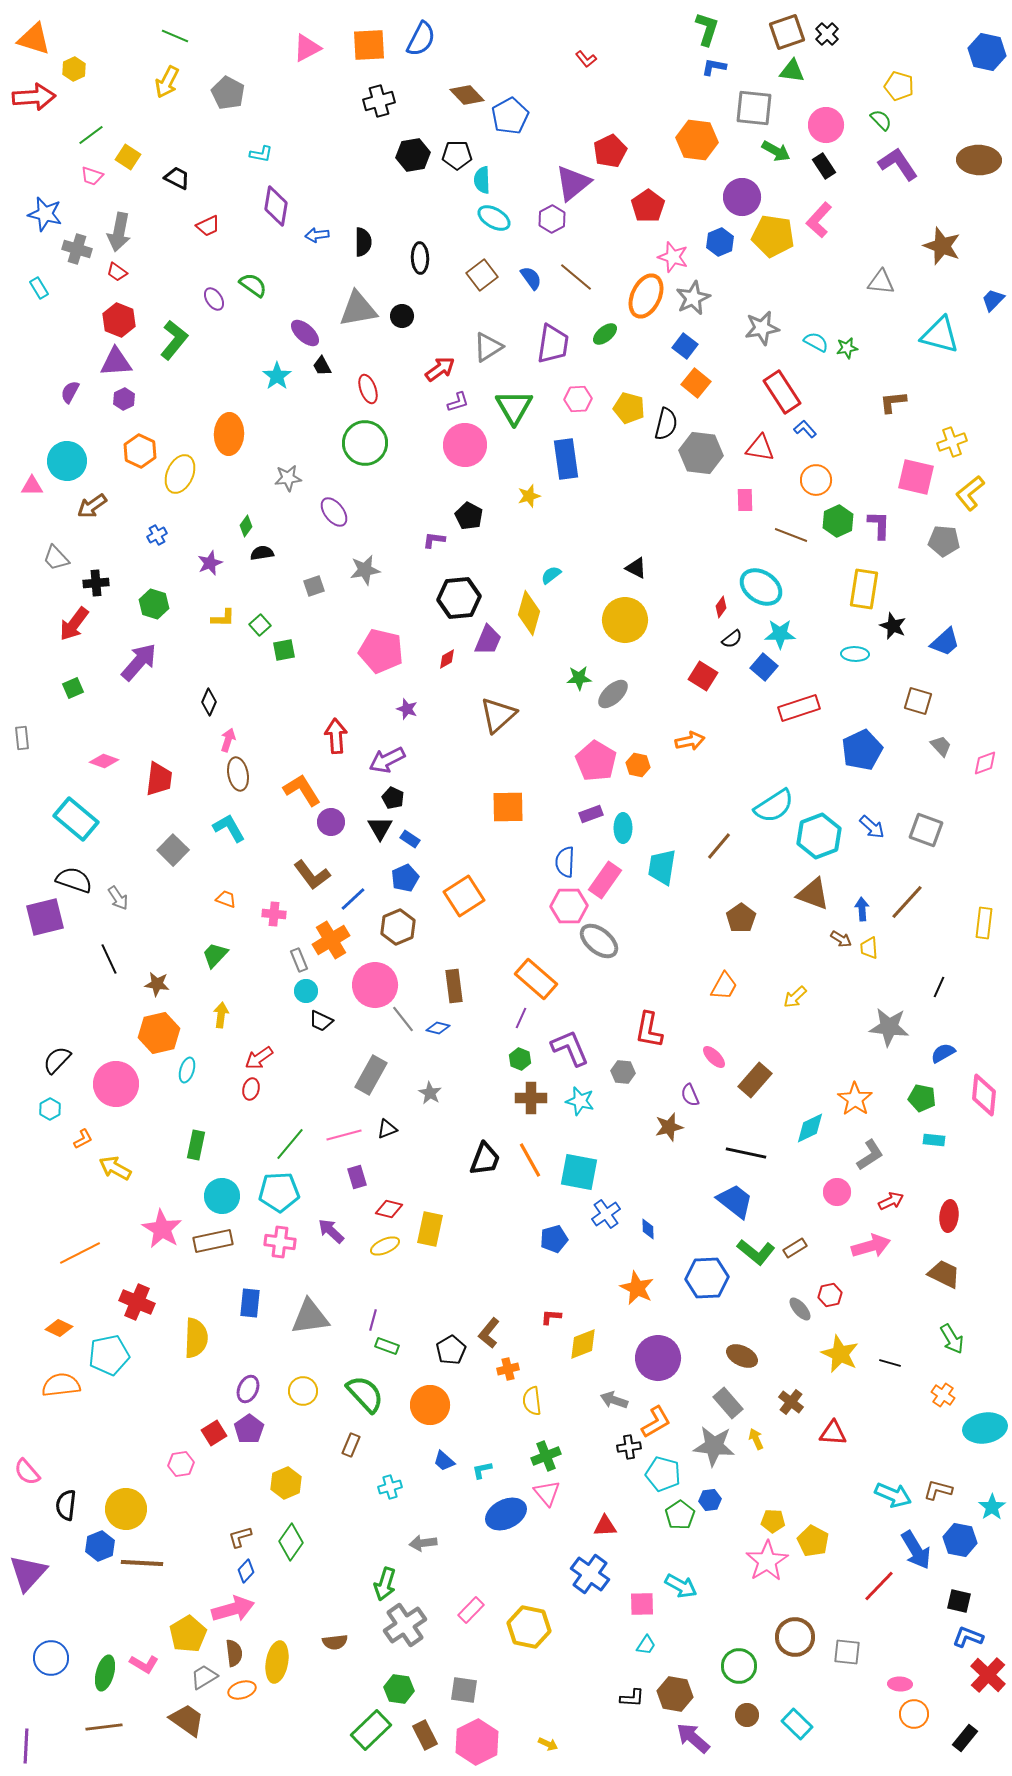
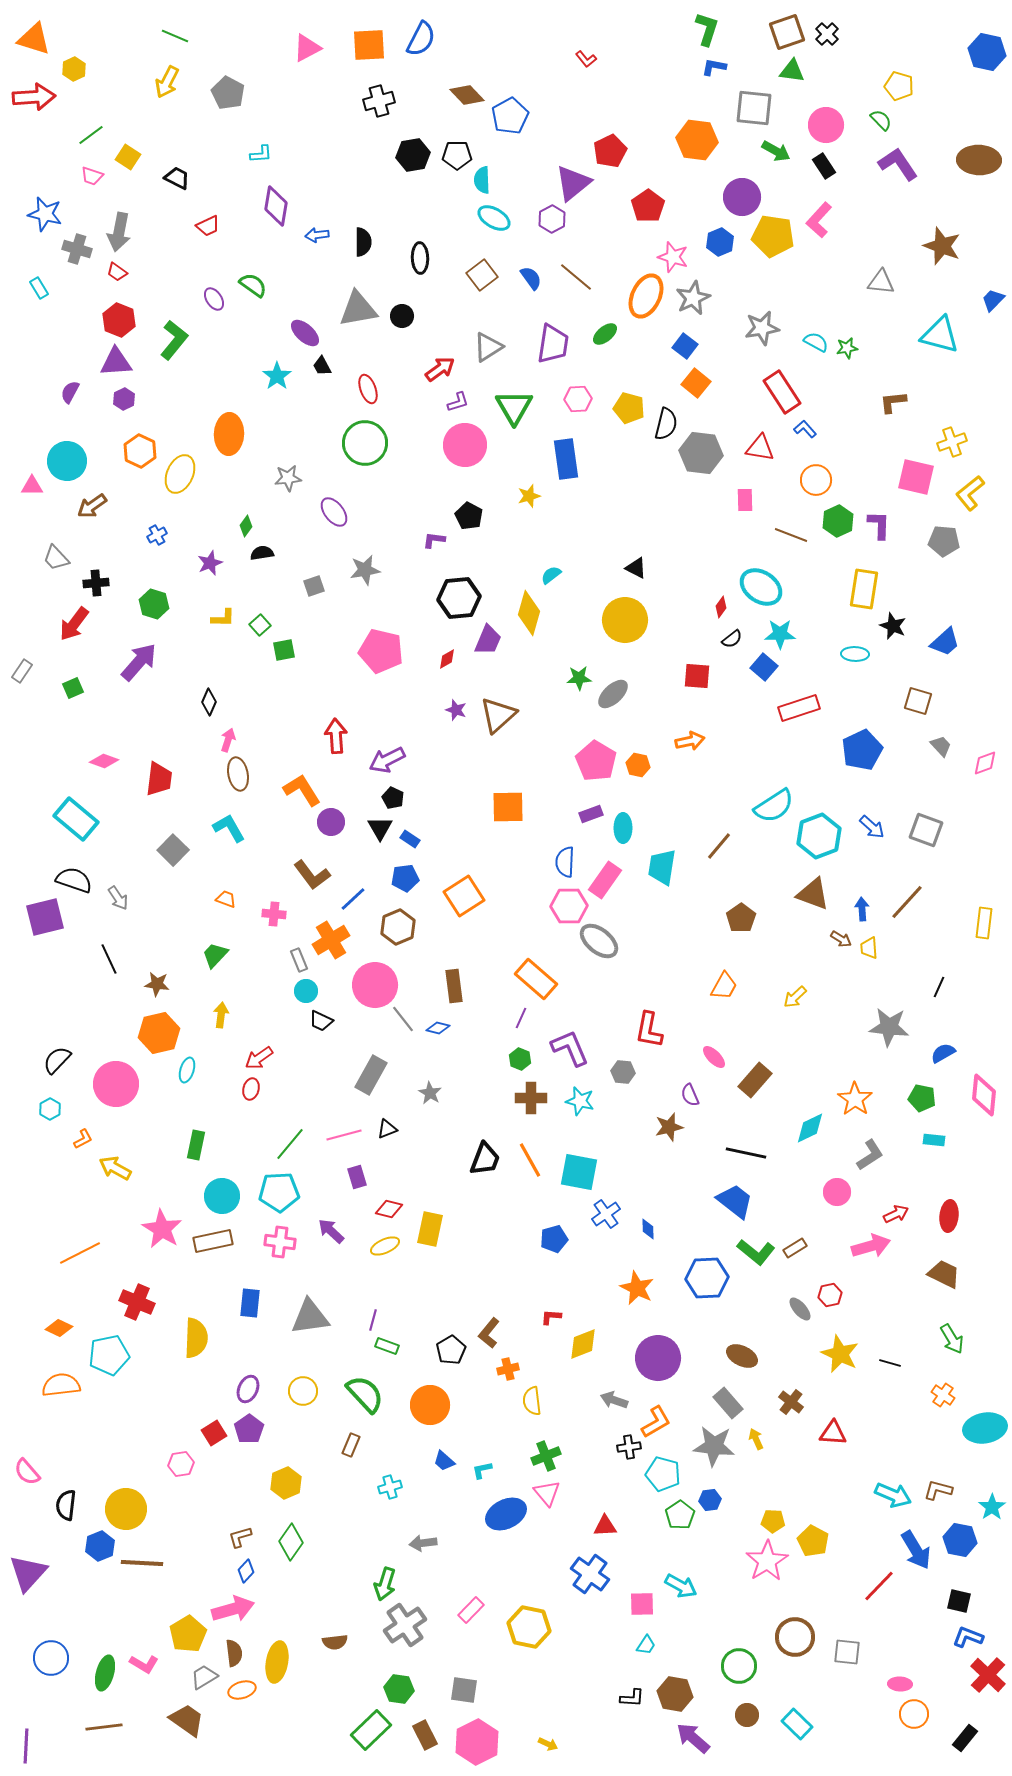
cyan L-shape at (261, 154): rotated 15 degrees counterclockwise
red square at (703, 676): moved 6 px left; rotated 28 degrees counterclockwise
purple star at (407, 709): moved 49 px right, 1 px down
gray rectangle at (22, 738): moved 67 px up; rotated 40 degrees clockwise
blue pentagon at (405, 878): rotated 16 degrees clockwise
red arrow at (891, 1201): moved 5 px right, 13 px down
